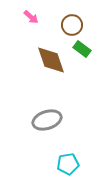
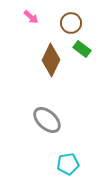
brown circle: moved 1 px left, 2 px up
brown diamond: rotated 44 degrees clockwise
gray ellipse: rotated 60 degrees clockwise
